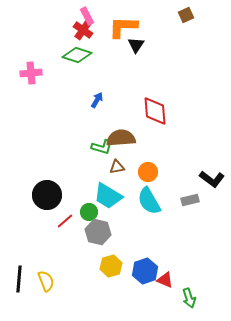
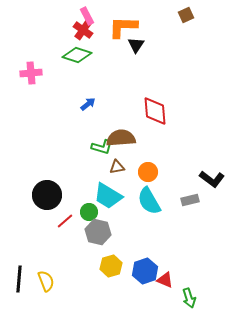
blue arrow: moved 9 px left, 4 px down; rotated 21 degrees clockwise
